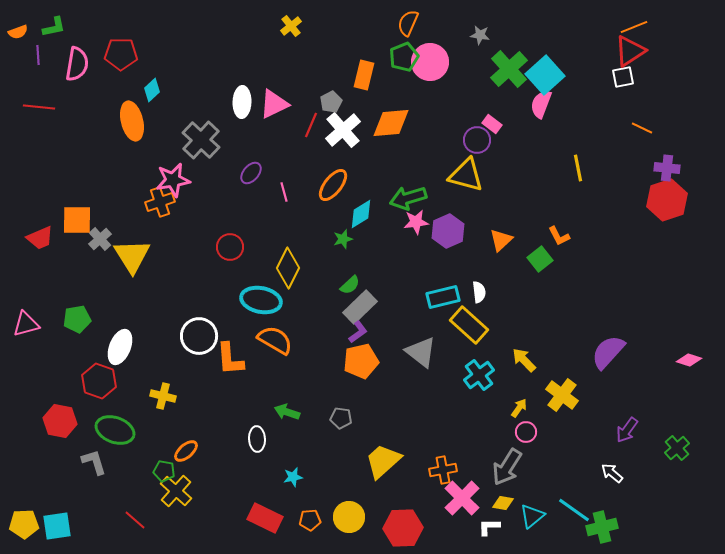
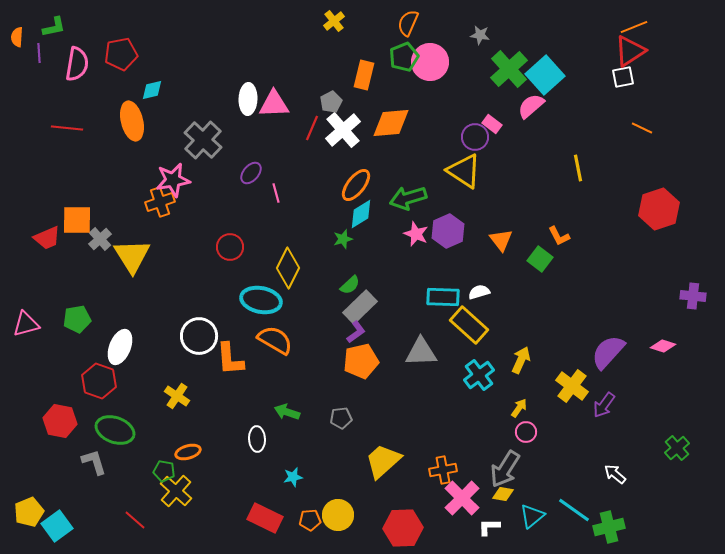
yellow cross at (291, 26): moved 43 px right, 5 px up
orange semicircle at (18, 32): moved 1 px left, 5 px down; rotated 114 degrees clockwise
red pentagon at (121, 54): rotated 12 degrees counterclockwise
purple line at (38, 55): moved 1 px right, 2 px up
cyan diamond at (152, 90): rotated 30 degrees clockwise
white ellipse at (242, 102): moved 6 px right, 3 px up
pink triangle at (274, 104): rotated 24 degrees clockwise
pink semicircle at (541, 104): moved 10 px left, 2 px down; rotated 28 degrees clockwise
red line at (39, 107): moved 28 px right, 21 px down
red line at (311, 125): moved 1 px right, 3 px down
gray cross at (201, 140): moved 2 px right
purple circle at (477, 140): moved 2 px left, 3 px up
purple cross at (667, 168): moved 26 px right, 128 px down
yellow triangle at (466, 175): moved 2 px left, 4 px up; rotated 18 degrees clockwise
orange ellipse at (333, 185): moved 23 px right
pink line at (284, 192): moved 8 px left, 1 px down
red hexagon at (667, 200): moved 8 px left, 9 px down
pink star at (416, 222): moved 12 px down; rotated 30 degrees clockwise
red trapezoid at (40, 238): moved 7 px right
orange triangle at (501, 240): rotated 25 degrees counterclockwise
green square at (540, 259): rotated 15 degrees counterclockwise
white semicircle at (479, 292): rotated 100 degrees counterclockwise
cyan rectangle at (443, 297): rotated 16 degrees clockwise
purple L-shape at (358, 332): moved 2 px left
gray triangle at (421, 352): rotated 40 degrees counterclockwise
yellow arrow at (524, 360): moved 3 px left; rotated 68 degrees clockwise
pink diamond at (689, 360): moved 26 px left, 14 px up
yellow cross at (562, 395): moved 10 px right, 9 px up
yellow cross at (163, 396): moved 14 px right; rotated 20 degrees clockwise
gray pentagon at (341, 418): rotated 15 degrees counterclockwise
purple arrow at (627, 430): moved 23 px left, 25 px up
orange ellipse at (186, 451): moved 2 px right, 1 px down; rotated 25 degrees clockwise
gray arrow at (507, 467): moved 2 px left, 2 px down
white arrow at (612, 473): moved 3 px right, 1 px down
yellow diamond at (503, 503): moved 9 px up
yellow circle at (349, 517): moved 11 px left, 2 px up
yellow pentagon at (24, 524): moved 5 px right, 12 px up; rotated 20 degrees counterclockwise
cyan square at (57, 526): rotated 28 degrees counterclockwise
green cross at (602, 527): moved 7 px right
